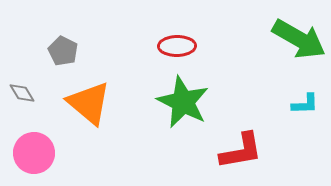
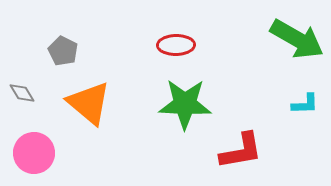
green arrow: moved 2 px left
red ellipse: moved 1 px left, 1 px up
green star: moved 2 px right, 2 px down; rotated 24 degrees counterclockwise
